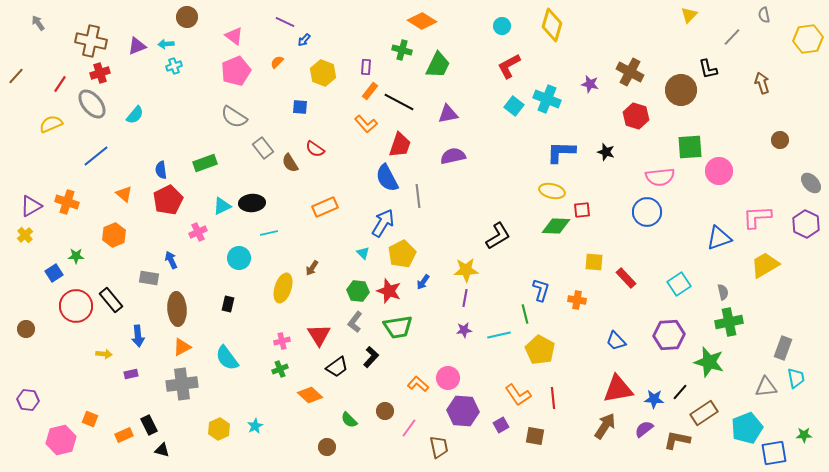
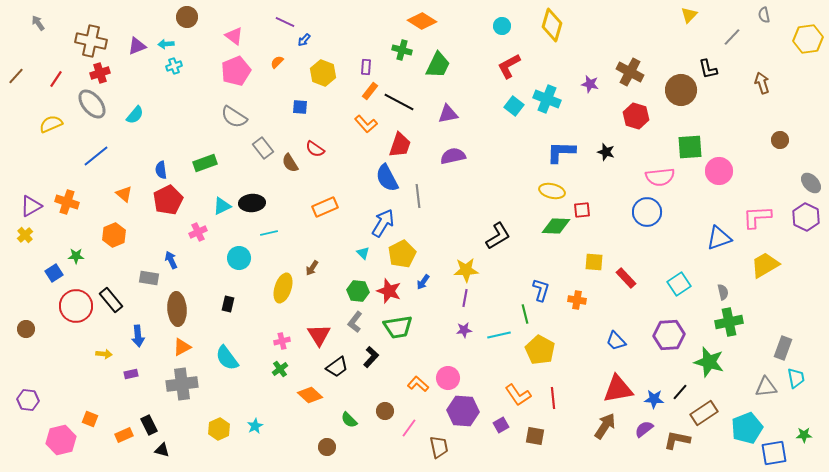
red line at (60, 84): moved 4 px left, 5 px up
purple hexagon at (806, 224): moved 7 px up
green cross at (280, 369): rotated 14 degrees counterclockwise
